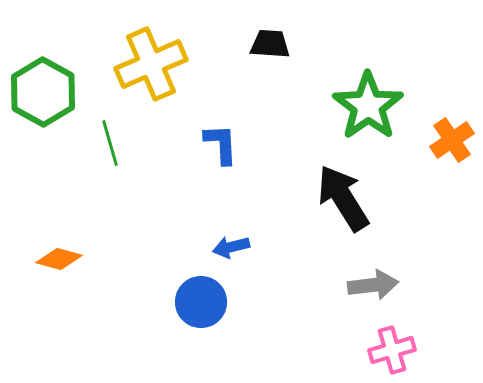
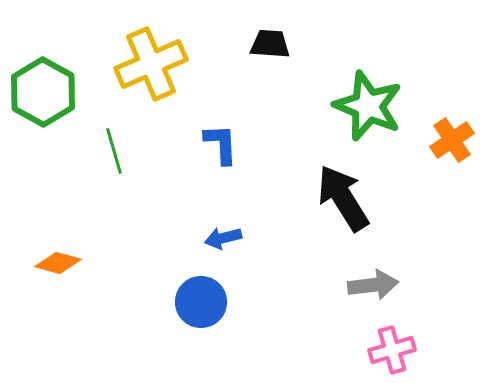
green star: rotated 14 degrees counterclockwise
green line: moved 4 px right, 8 px down
blue arrow: moved 8 px left, 9 px up
orange diamond: moved 1 px left, 4 px down
